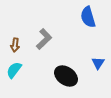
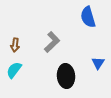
gray L-shape: moved 8 px right, 3 px down
black ellipse: rotated 50 degrees clockwise
